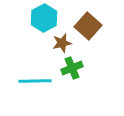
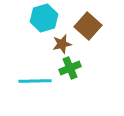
cyan hexagon: rotated 12 degrees clockwise
brown star: moved 1 px down
green cross: moved 2 px left
